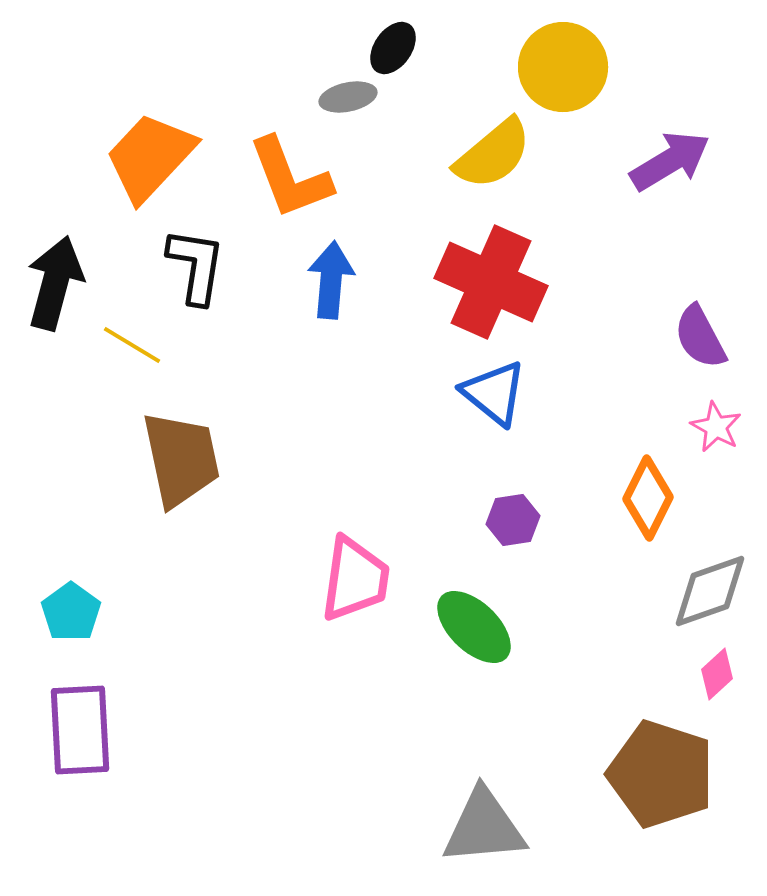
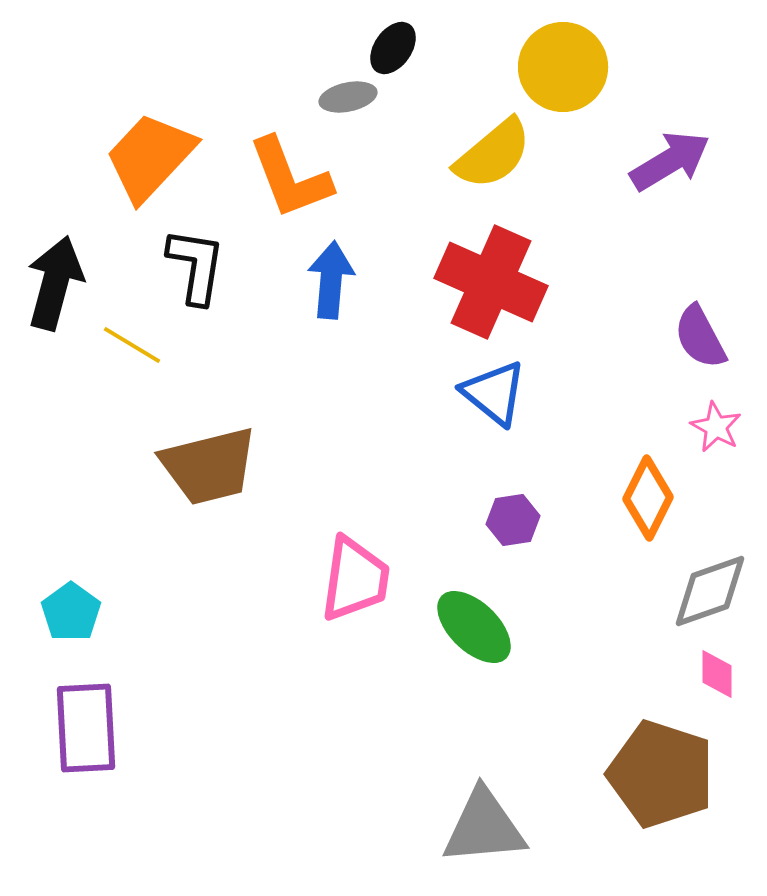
brown trapezoid: moved 28 px right, 7 px down; rotated 88 degrees clockwise
pink diamond: rotated 48 degrees counterclockwise
purple rectangle: moved 6 px right, 2 px up
